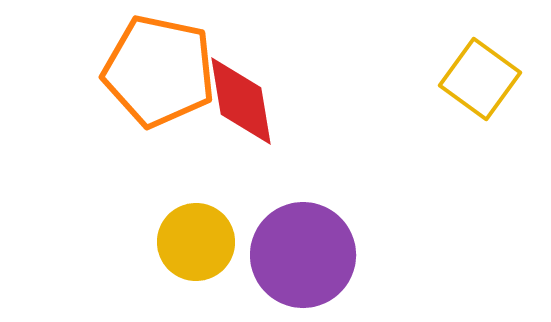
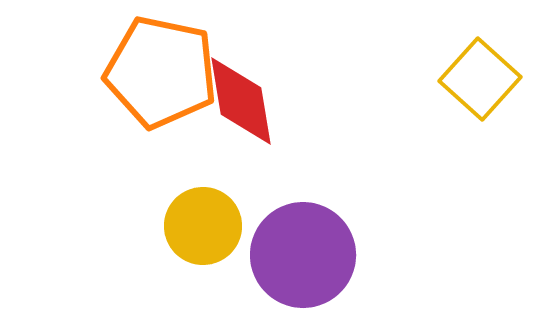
orange pentagon: moved 2 px right, 1 px down
yellow square: rotated 6 degrees clockwise
yellow circle: moved 7 px right, 16 px up
